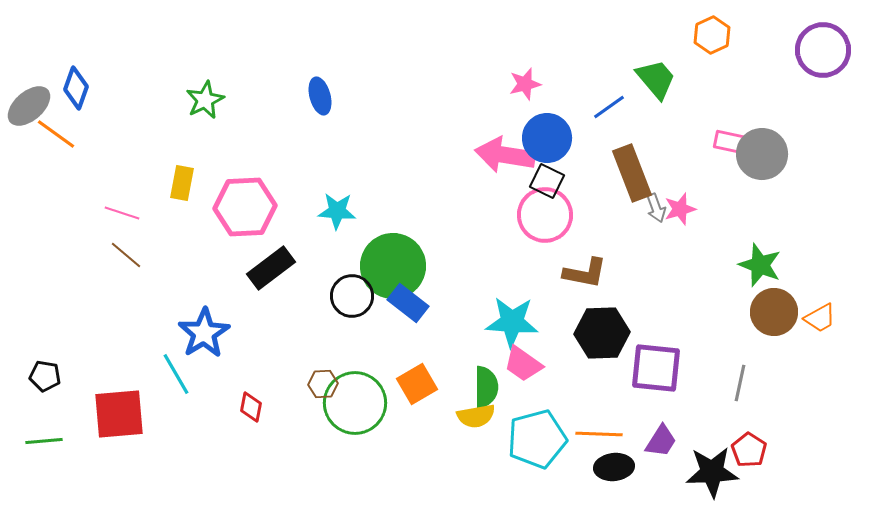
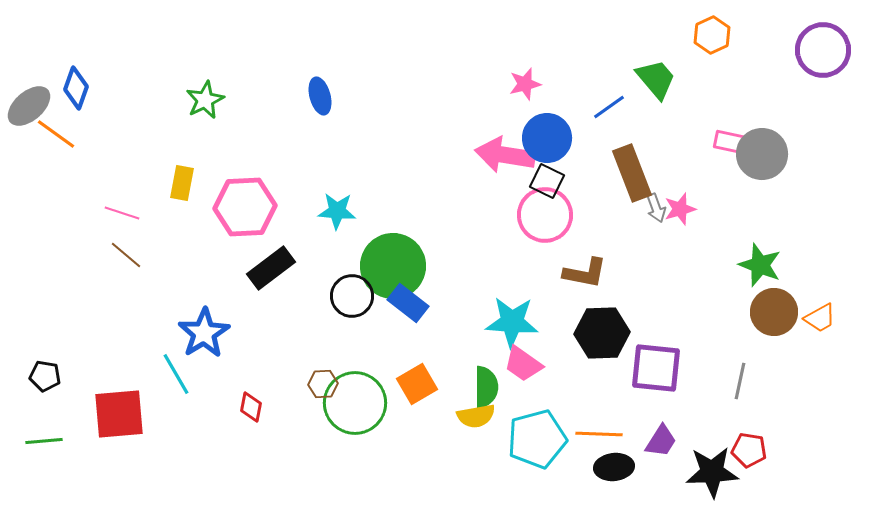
gray line at (740, 383): moved 2 px up
red pentagon at (749, 450): rotated 24 degrees counterclockwise
